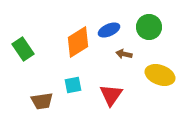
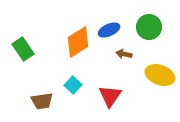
cyan square: rotated 36 degrees counterclockwise
red triangle: moved 1 px left, 1 px down
